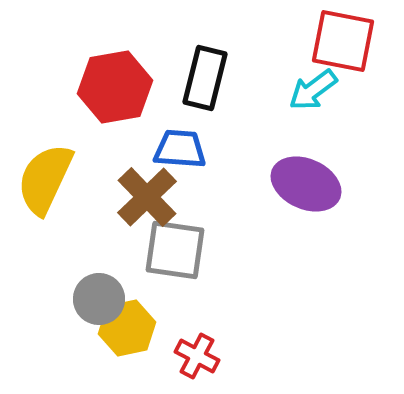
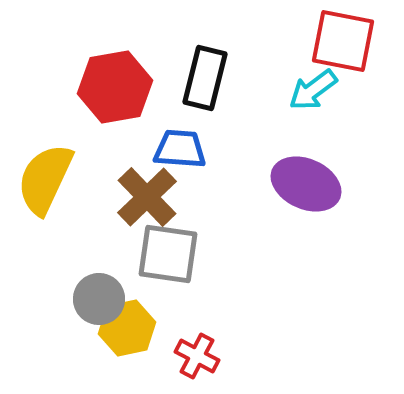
gray square: moved 7 px left, 4 px down
